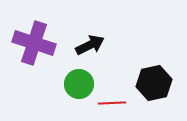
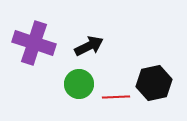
black arrow: moved 1 px left, 1 px down
red line: moved 4 px right, 6 px up
